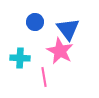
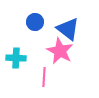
blue triangle: rotated 15 degrees counterclockwise
cyan cross: moved 4 px left
pink line: rotated 12 degrees clockwise
